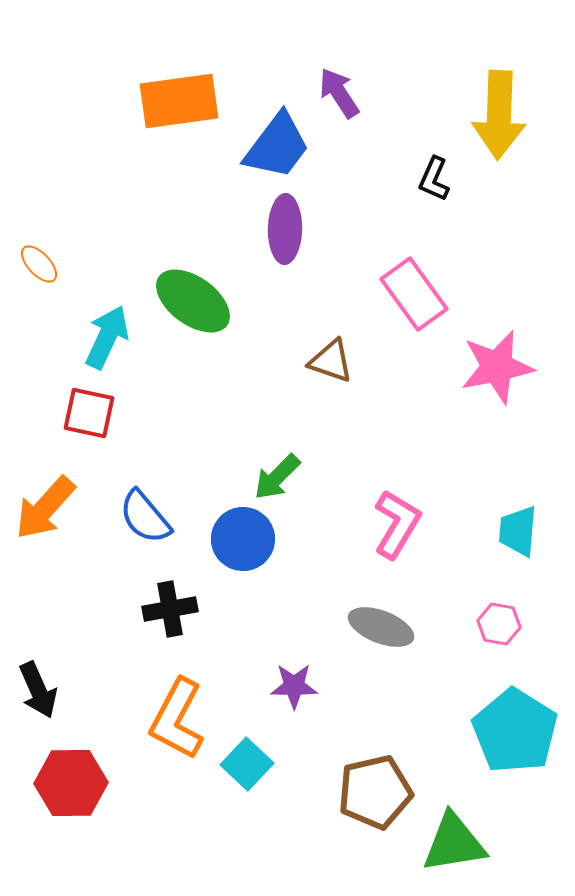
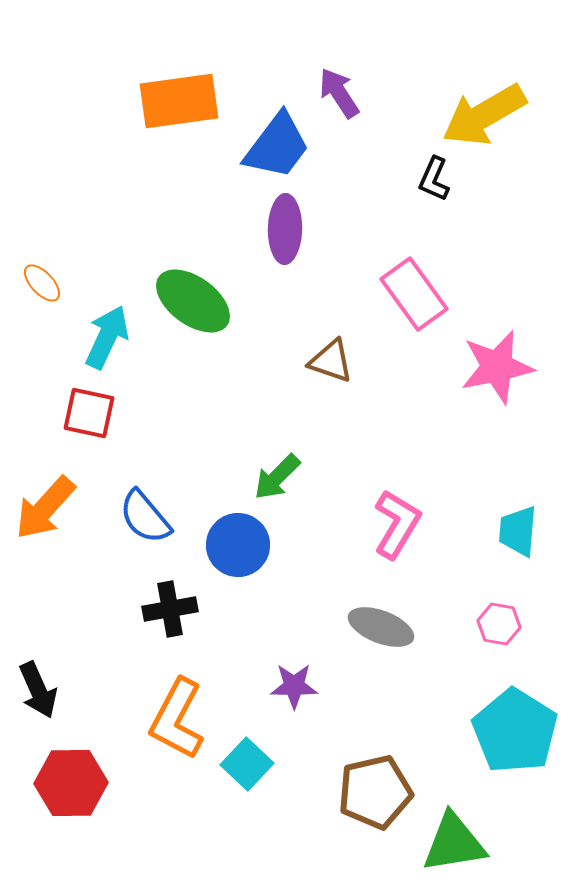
yellow arrow: moved 15 px left; rotated 58 degrees clockwise
orange ellipse: moved 3 px right, 19 px down
blue circle: moved 5 px left, 6 px down
